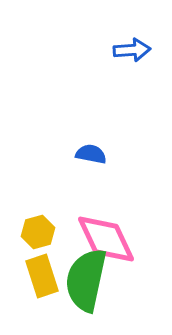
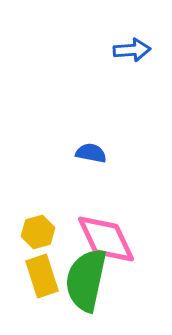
blue semicircle: moved 1 px up
